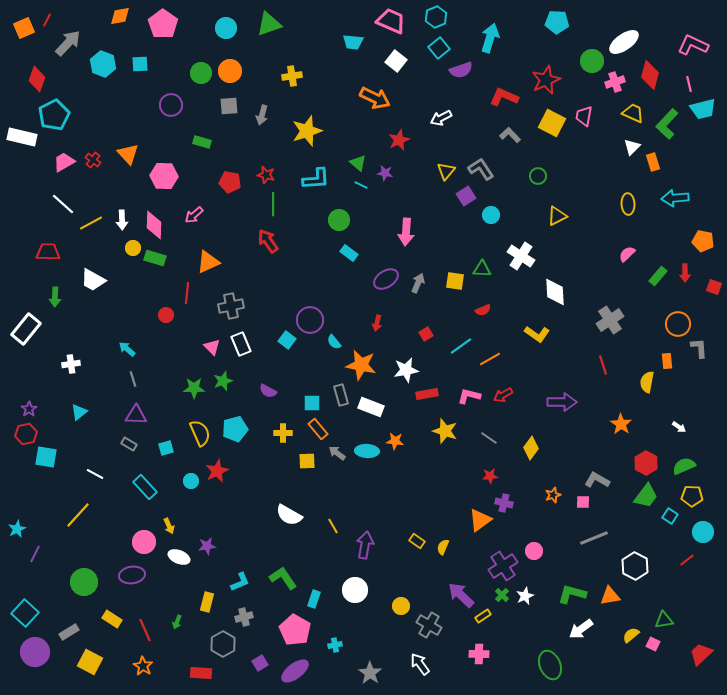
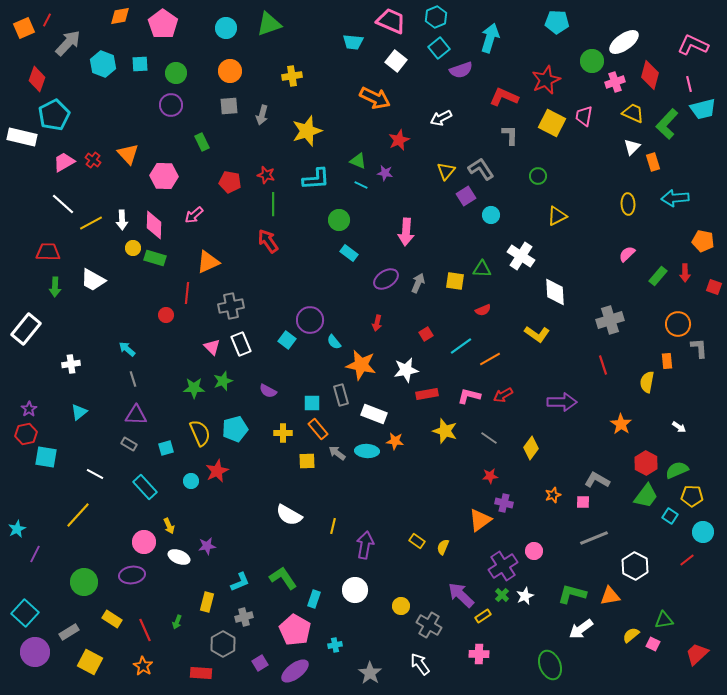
green circle at (201, 73): moved 25 px left
gray L-shape at (510, 135): rotated 45 degrees clockwise
green rectangle at (202, 142): rotated 48 degrees clockwise
green triangle at (358, 163): moved 2 px up; rotated 18 degrees counterclockwise
green arrow at (55, 297): moved 10 px up
gray cross at (610, 320): rotated 16 degrees clockwise
white rectangle at (371, 407): moved 3 px right, 7 px down
green semicircle at (684, 466): moved 7 px left, 4 px down
yellow line at (333, 526): rotated 42 degrees clockwise
red trapezoid at (701, 654): moved 4 px left
